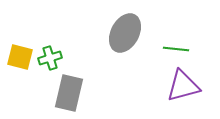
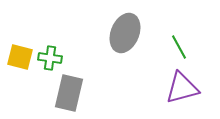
gray ellipse: rotated 6 degrees counterclockwise
green line: moved 3 px right, 2 px up; rotated 55 degrees clockwise
green cross: rotated 25 degrees clockwise
purple triangle: moved 1 px left, 2 px down
